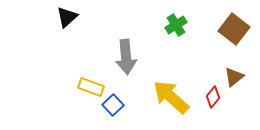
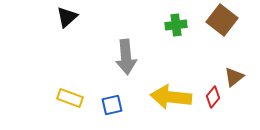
green cross: rotated 25 degrees clockwise
brown square: moved 12 px left, 9 px up
yellow rectangle: moved 21 px left, 11 px down
yellow arrow: rotated 36 degrees counterclockwise
blue square: moved 1 px left; rotated 30 degrees clockwise
